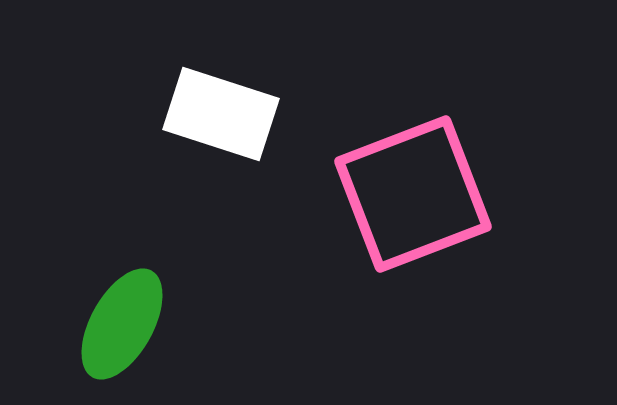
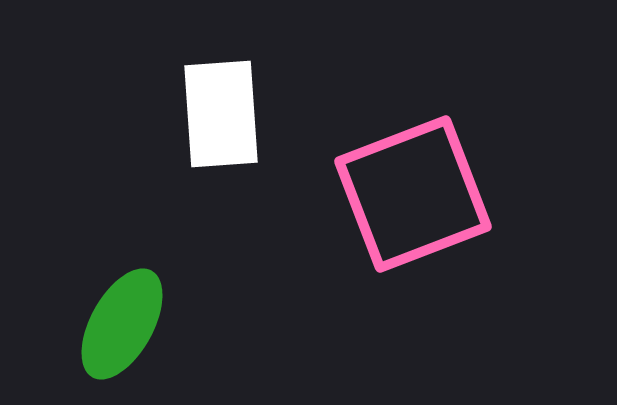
white rectangle: rotated 68 degrees clockwise
